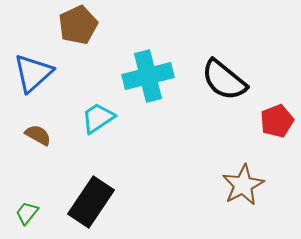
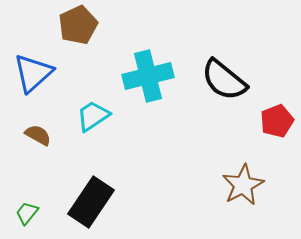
cyan trapezoid: moved 5 px left, 2 px up
